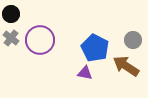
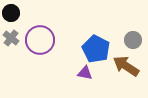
black circle: moved 1 px up
blue pentagon: moved 1 px right, 1 px down
